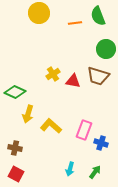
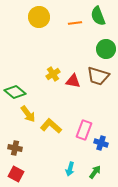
yellow circle: moved 4 px down
green diamond: rotated 15 degrees clockwise
yellow arrow: rotated 54 degrees counterclockwise
